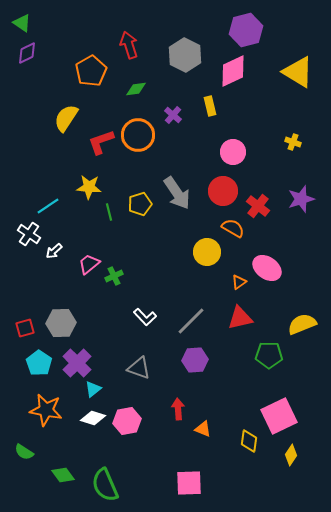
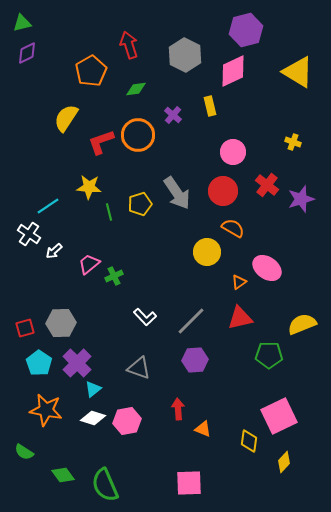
green triangle at (22, 23): rotated 48 degrees counterclockwise
red cross at (258, 206): moved 9 px right, 21 px up
yellow diamond at (291, 455): moved 7 px left, 7 px down; rotated 10 degrees clockwise
